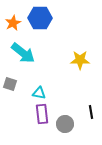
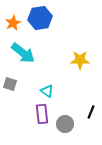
blue hexagon: rotated 10 degrees counterclockwise
cyan triangle: moved 8 px right, 2 px up; rotated 24 degrees clockwise
black line: rotated 32 degrees clockwise
